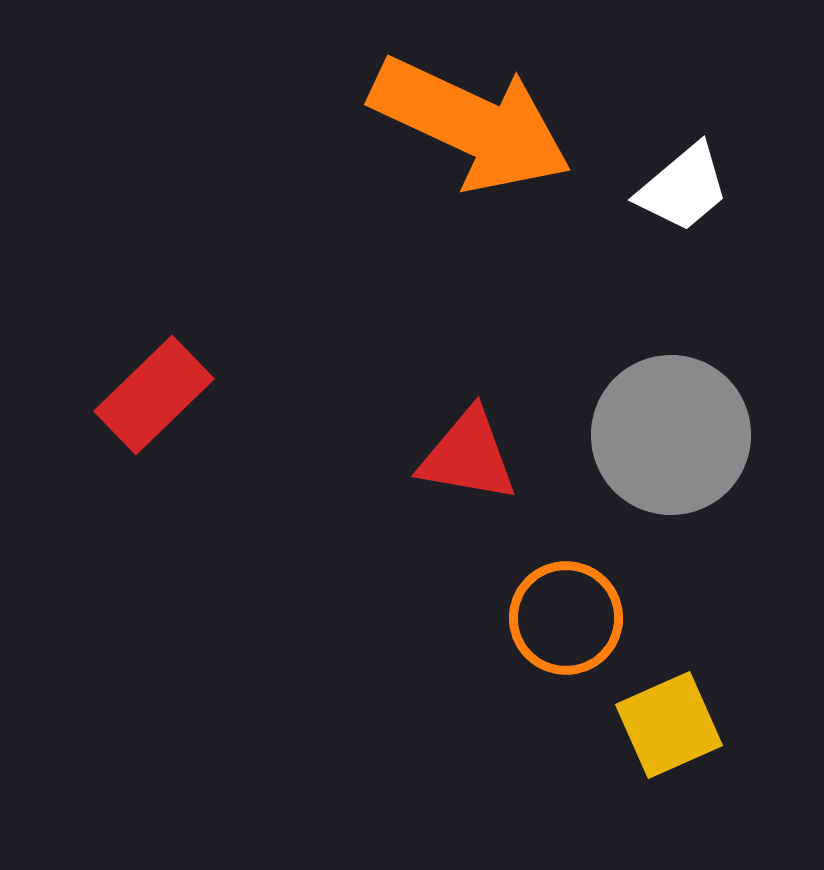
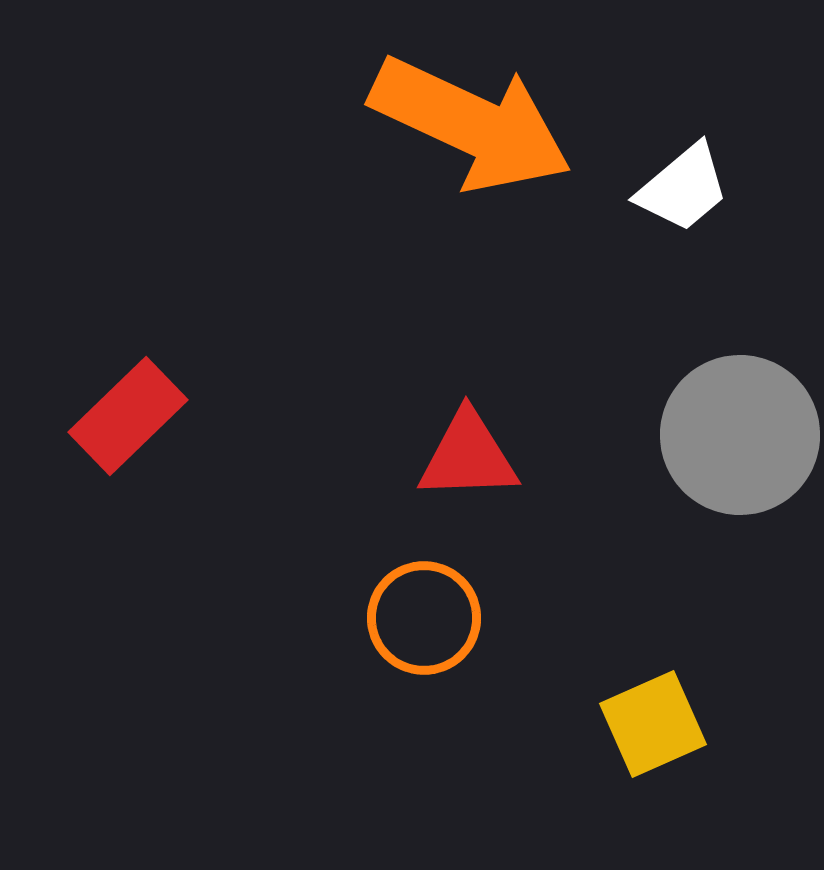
red rectangle: moved 26 px left, 21 px down
gray circle: moved 69 px right
red triangle: rotated 12 degrees counterclockwise
orange circle: moved 142 px left
yellow square: moved 16 px left, 1 px up
